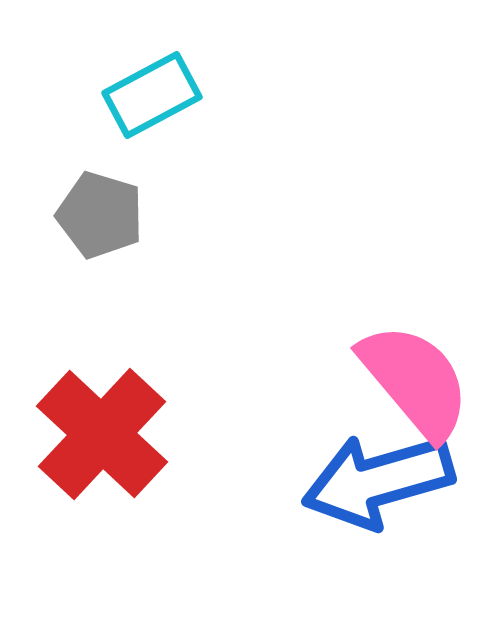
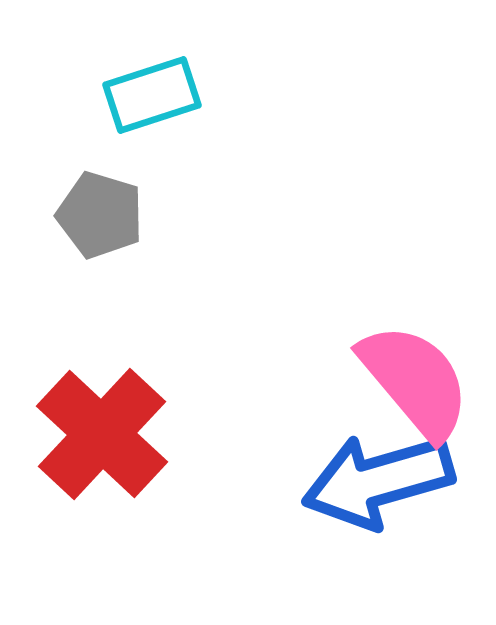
cyan rectangle: rotated 10 degrees clockwise
